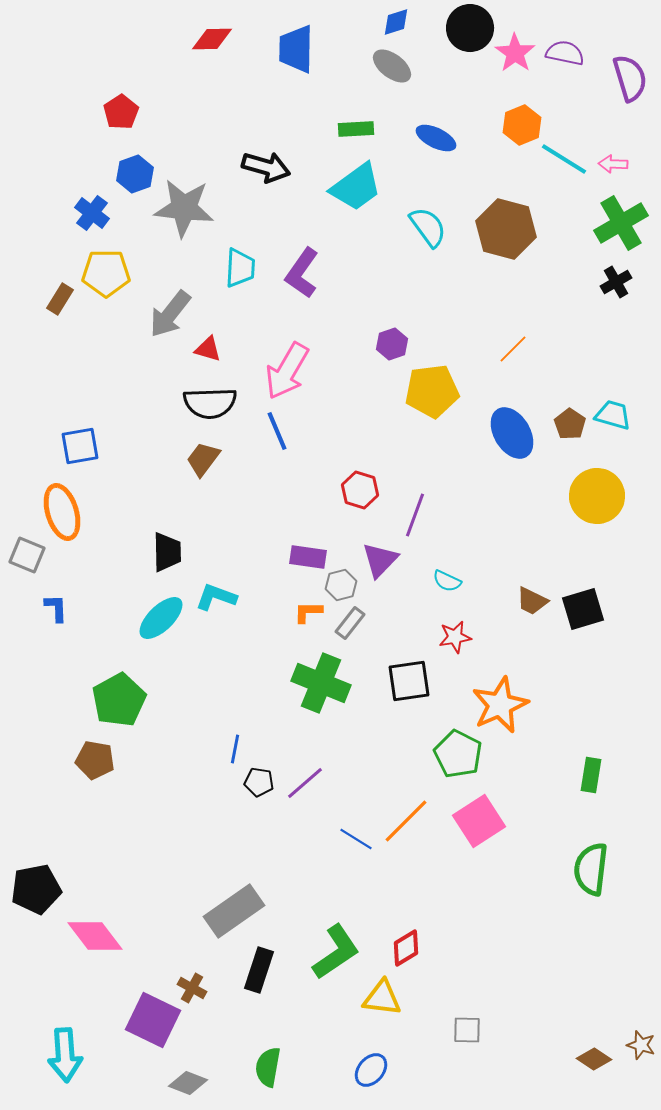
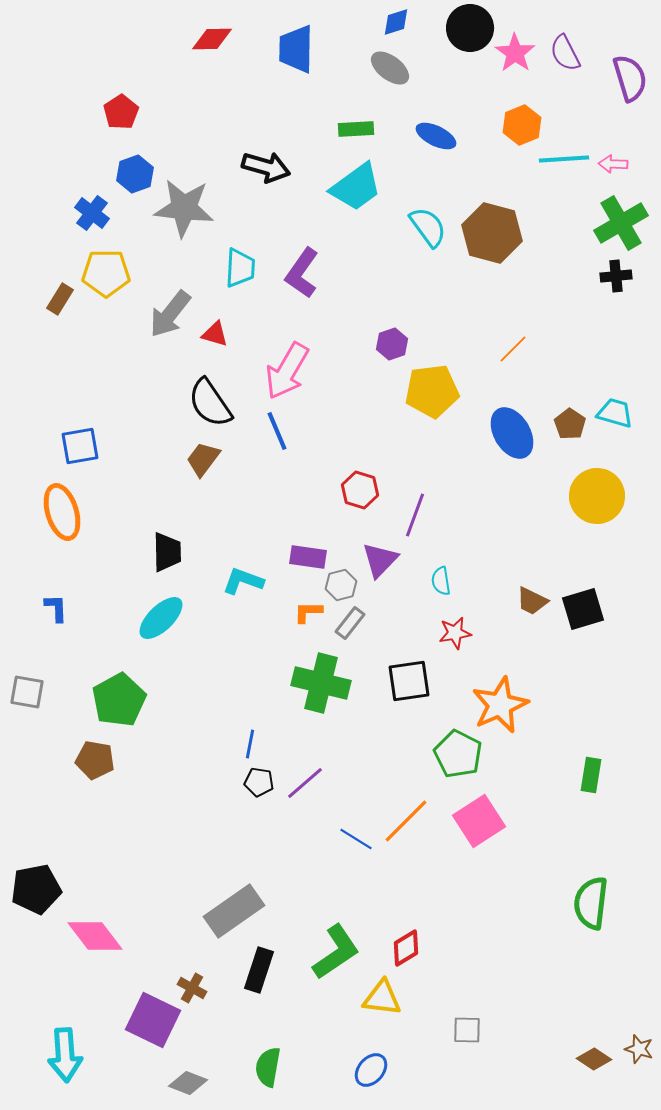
purple semicircle at (565, 53): rotated 129 degrees counterclockwise
gray ellipse at (392, 66): moved 2 px left, 2 px down
blue ellipse at (436, 138): moved 2 px up
cyan line at (564, 159): rotated 36 degrees counterclockwise
brown hexagon at (506, 229): moved 14 px left, 4 px down
black cross at (616, 282): moved 6 px up; rotated 24 degrees clockwise
red triangle at (208, 349): moved 7 px right, 15 px up
black semicircle at (210, 403): rotated 58 degrees clockwise
cyan trapezoid at (613, 415): moved 2 px right, 2 px up
gray square at (27, 555): moved 137 px down; rotated 12 degrees counterclockwise
cyan semicircle at (447, 581): moved 6 px left; rotated 56 degrees clockwise
cyan L-shape at (216, 597): moved 27 px right, 16 px up
red star at (455, 637): moved 4 px up
green cross at (321, 683): rotated 8 degrees counterclockwise
blue line at (235, 749): moved 15 px right, 5 px up
green semicircle at (591, 869): moved 34 px down
brown star at (641, 1045): moved 2 px left, 4 px down
